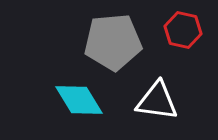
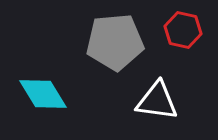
gray pentagon: moved 2 px right
cyan diamond: moved 36 px left, 6 px up
